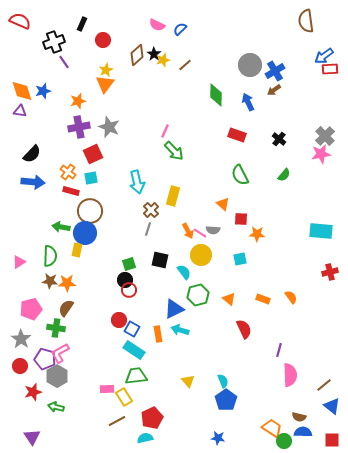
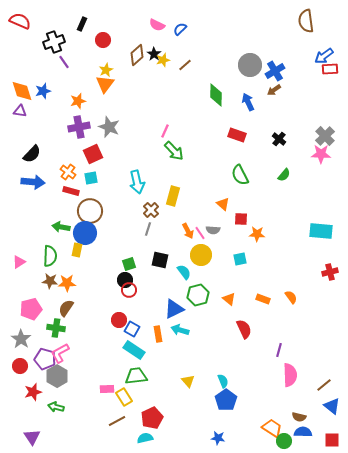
pink star at (321, 154): rotated 12 degrees clockwise
pink line at (200, 233): rotated 24 degrees clockwise
